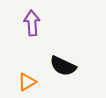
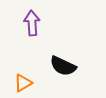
orange triangle: moved 4 px left, 1 px down
